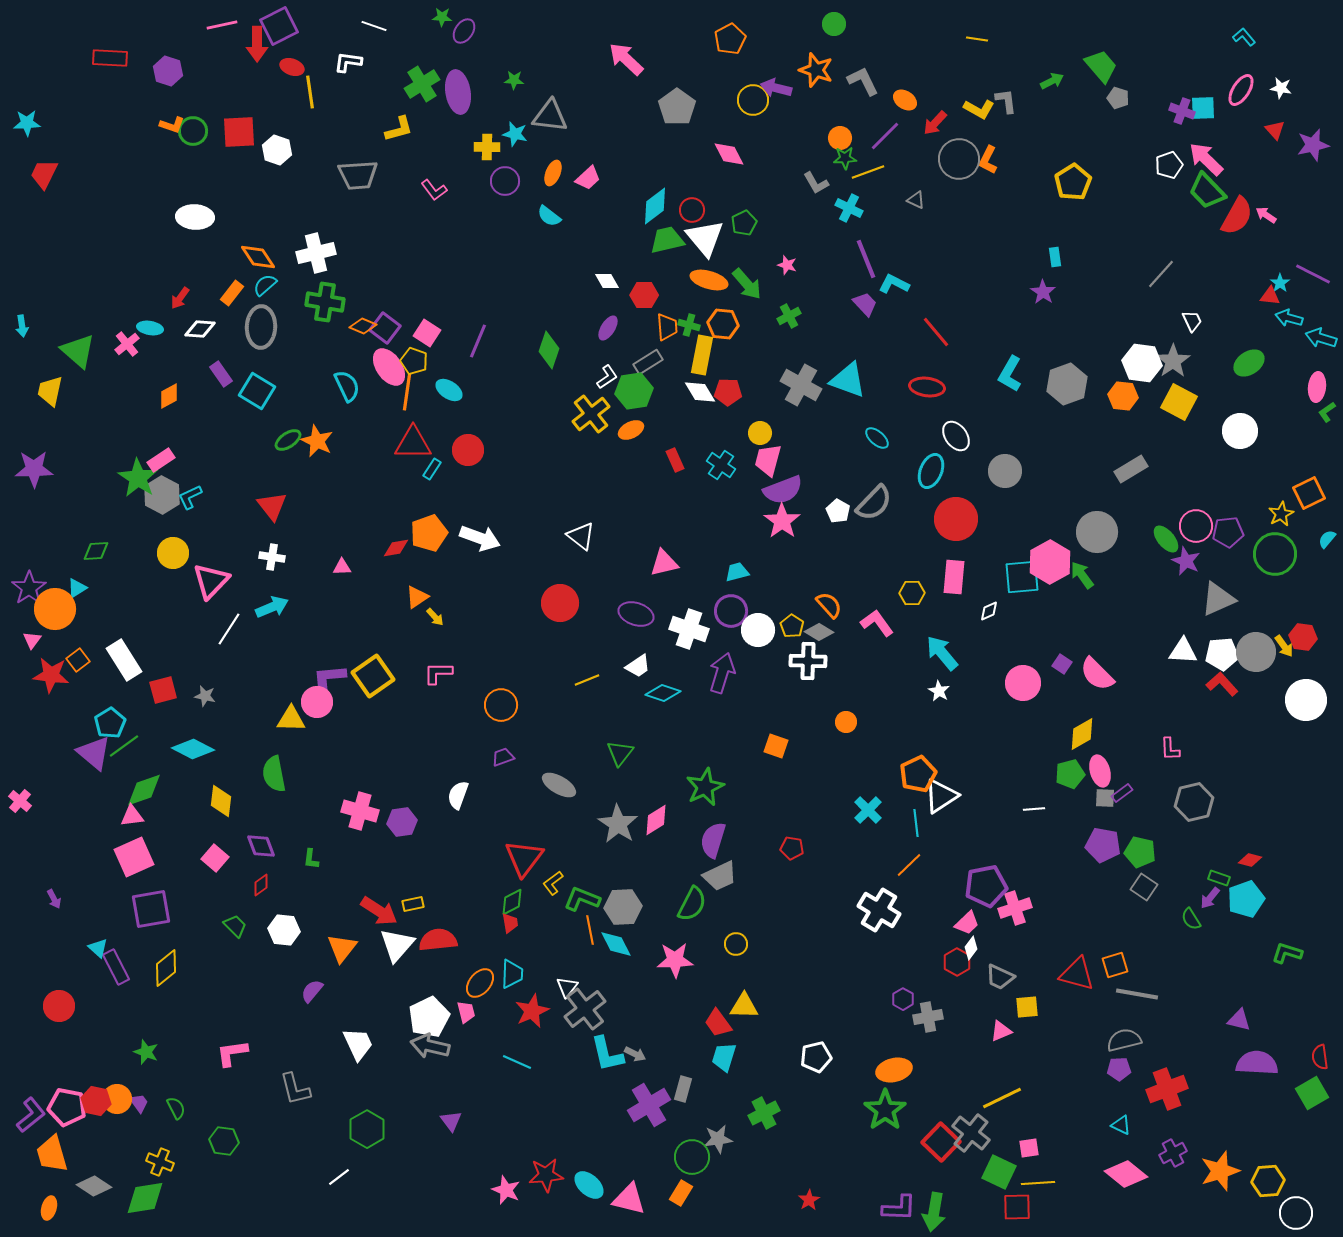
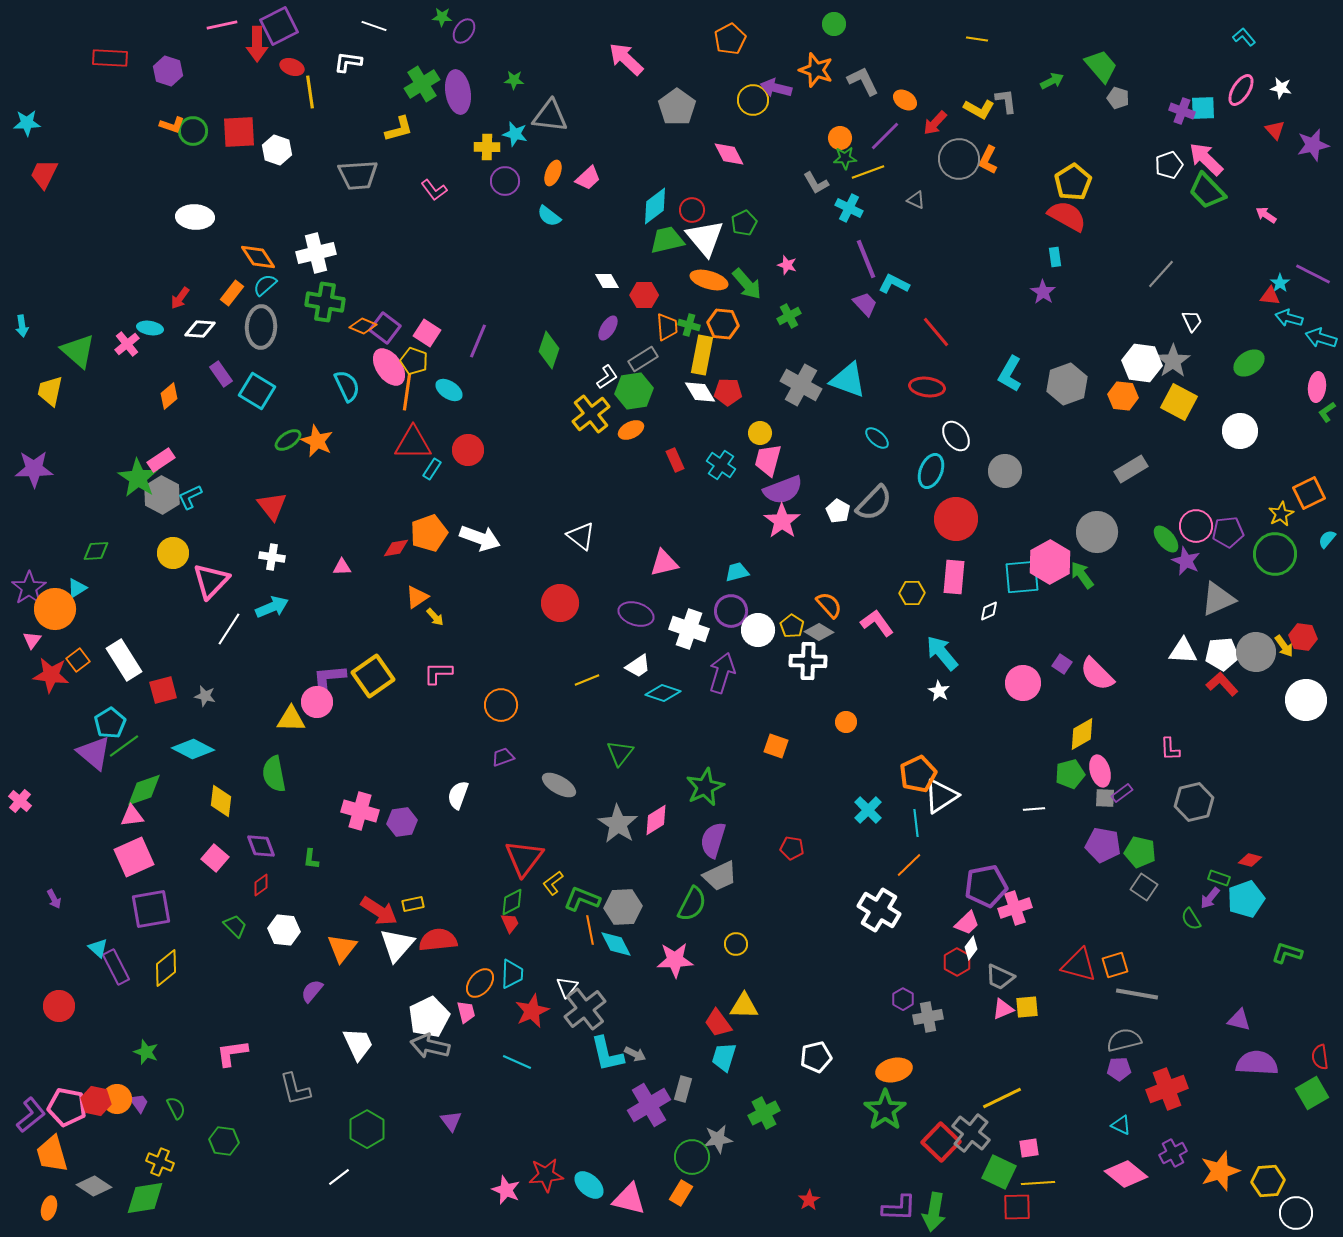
red semicircle at (1237, 216): moved 170 px left; rotated 90 degrees counterclockwise
gray rectangle at (648, 362): moved 5 px left, 3 px up
orange diamond at (169, 396): rotated 12 degrees counterclockwise
red trapezoid at (510, 923): rotated 15 degrees counterclockwise
red triangle at (1077, 974): moved 2 px right, 9 px up
pink triangle at (1001, 1031): moved 2 px right, 22 px up
